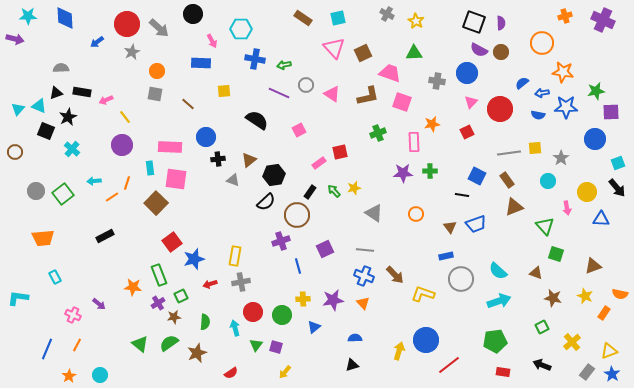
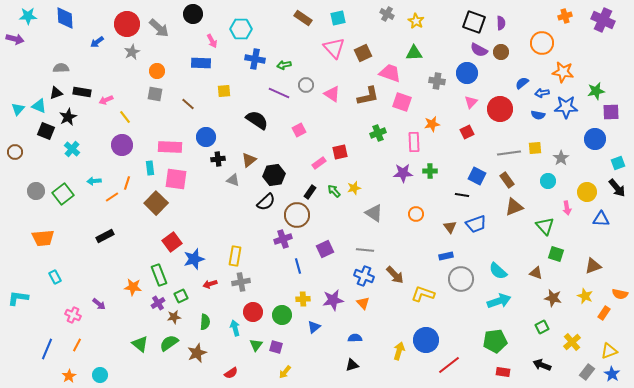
purple cross at (281, 241): moved 2 px right, 2 px up
